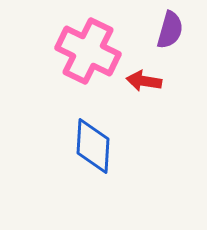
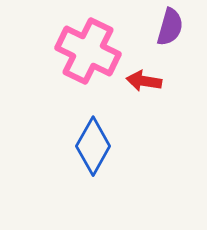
purple semicircle: moved 3 px up
blue diamond: rotated 26 degrees clockwise
